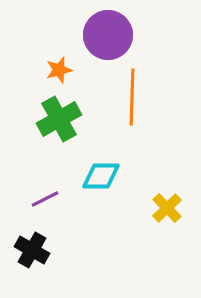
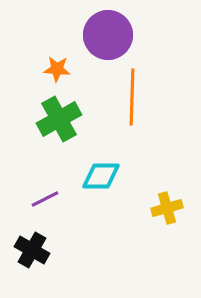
orange star: moved 2 px left, 1 px up; rotated 20 degrees clockwise
yellow cross: rotated 28 degrees clockwise
